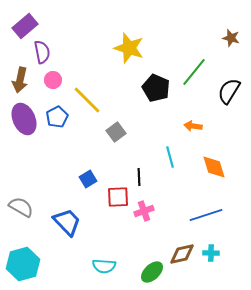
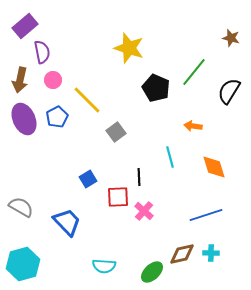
pink cross: rotated 30 degrees counterclockwise
